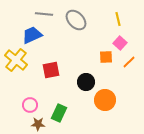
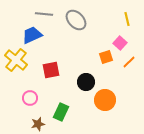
yellow line: moved 9 px right
orange square: rotated 16 degrees counterclockwise
pink circle: moved 7 px up
green rectangle: moved 2 px right, 1 px up
brown star: rotated 16 degrees counterclockwise
